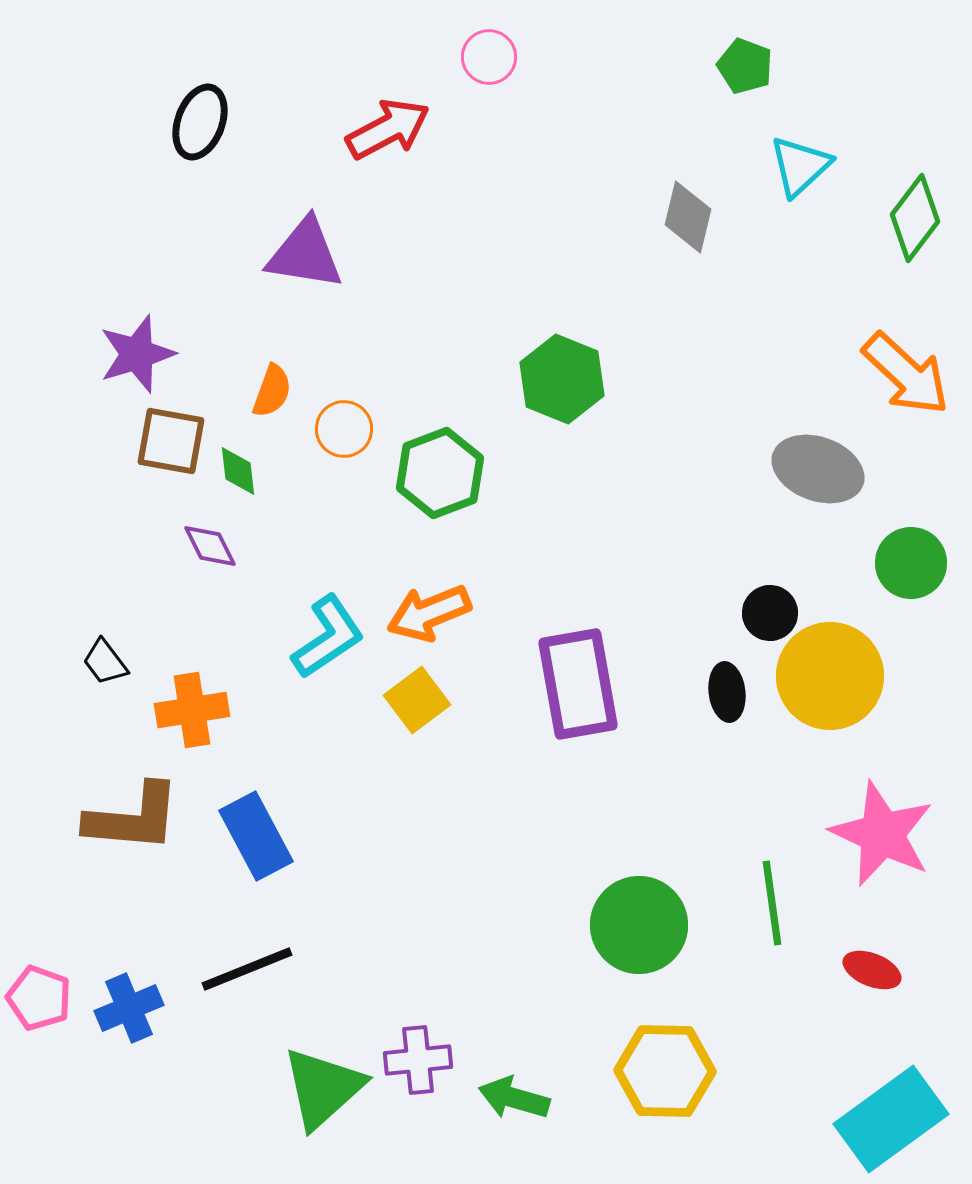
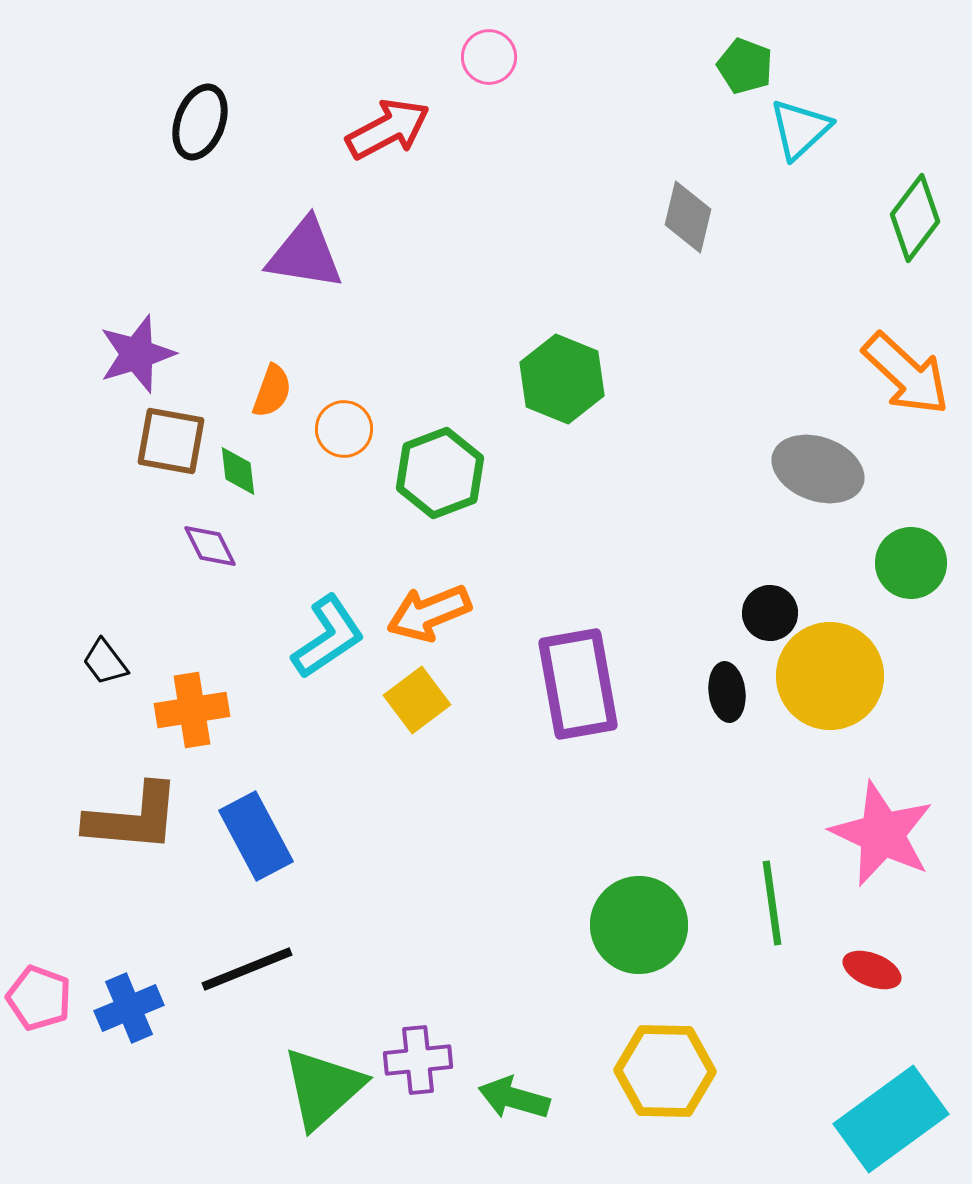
cyan triangle at (800, 166): moved 37 px up
